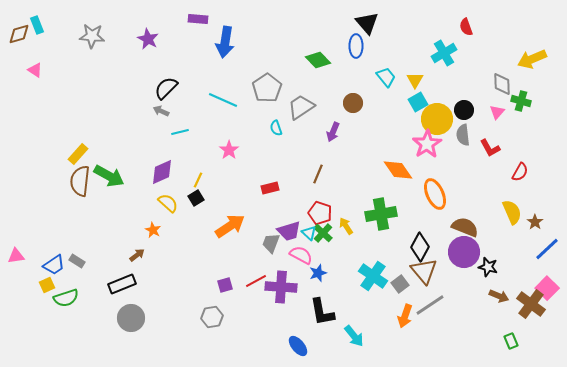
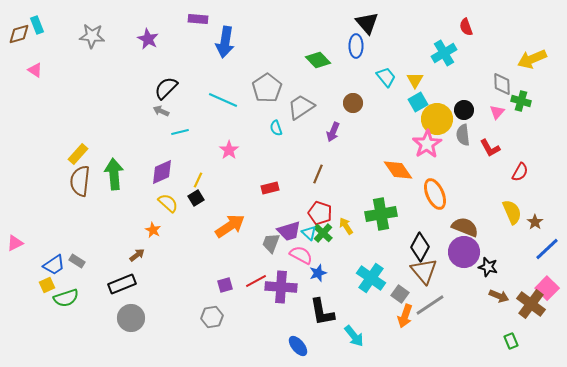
green arrow at (109, 176): moved 5 px right, 2 px up; rotated 124 degrees counterclockwise
pink triangle at (16, 256): moved 1 px left, 13 px up; rotated 18 degrees counterclockwise
cyan cross at (373, 276): moved 2 px left, 2 px down
gray square at (400, 284): moved 10 px down; rotated 18 degrees counterclockwise
